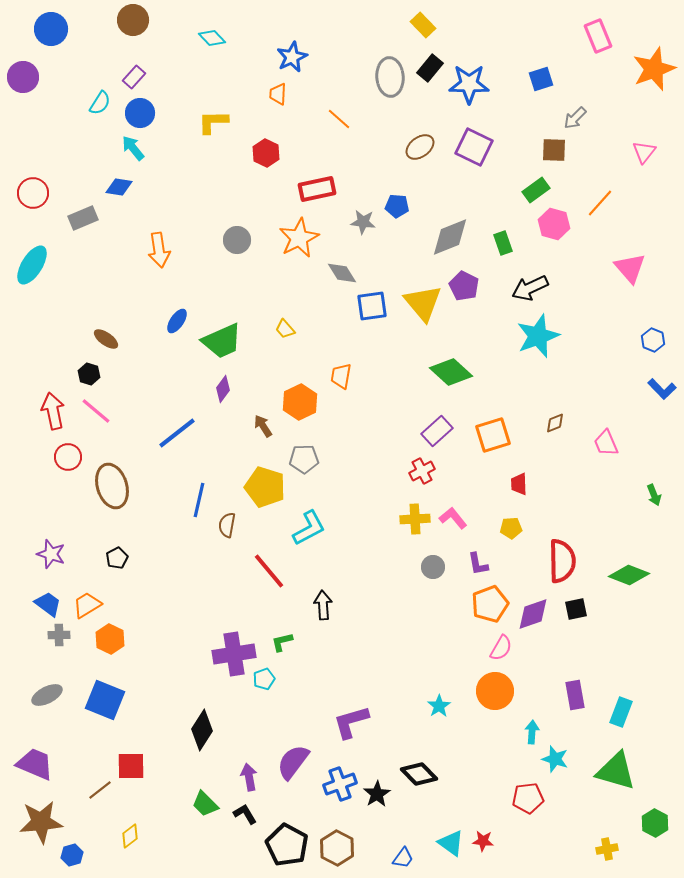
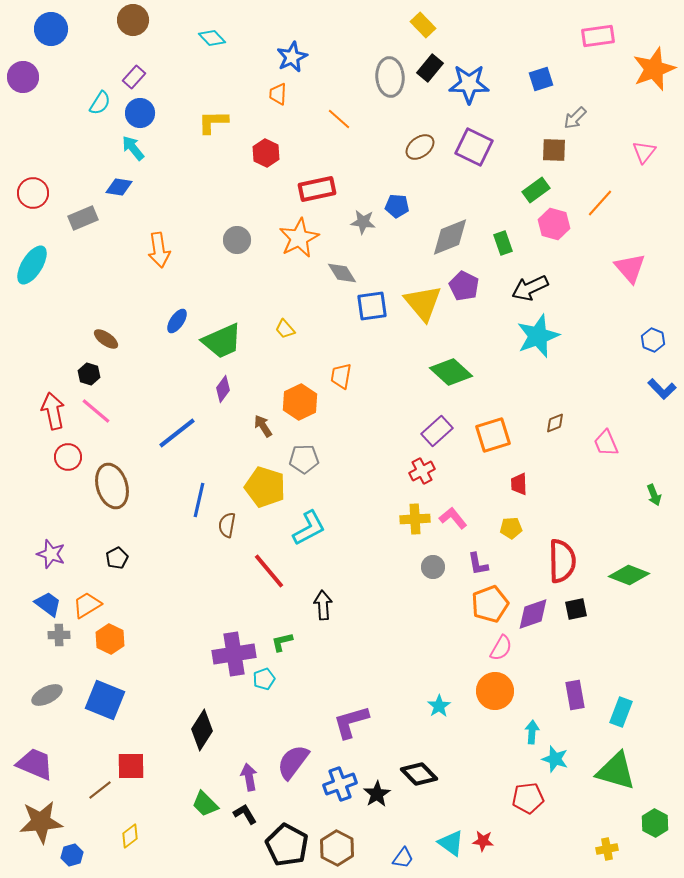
pink rectangle at (598, 36): rotated 76 degrees counterclockwise
